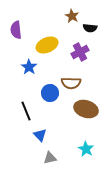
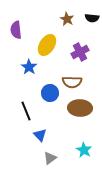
brown star: moved 5 px left, 3 px down
black semicircle: moved 2 px right, 10 px up
yellow ellipse: rotated 35 degrees counterclockwise
brown semicircle: moved 1 px right, 1 px up
brown ellipse: moved 6 px left, 1 px up; rotated 15 degrees counterclockwise
cyan star: moved 2 px left, 1 px down
gray triangle: rotated 24 degrees counterclockwise
